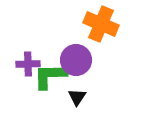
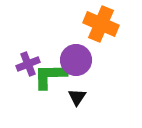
purple cross: rotated 20 degrees counterclockwise
